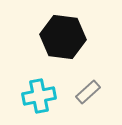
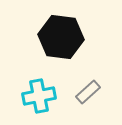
black hexagon: moved 2 px left
